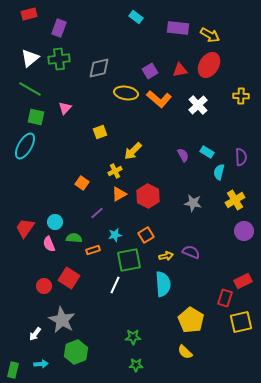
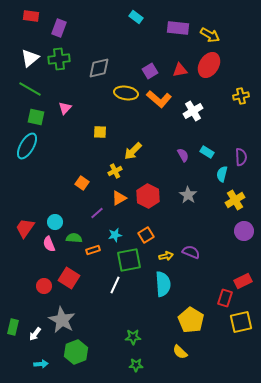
red rectangle at (29, 14): moved 2 px right, 2 px down; rotated 21 degrees clockwise
yellow cross at (241, 96): rotated 14 degrees counterclockwise
white cross at (198, 105): moved 5 px left, 6 px down; rotated 12 degrees clockwise
yellow square at (100, 132): rotated 24 degrees clockwise
cyan ellipse at (25, 146): moved 2 px right
cyan semicircle at (219, 172): moved 3 px right, 2 px down
orange triangle at (119, 194): moved 4 px down
gray star at (193, 203): moved 5 px left, 8 px up; rotated 24 degrees clockwise
yellow semicircle at (185, 352): moved 5 px left
green rectangle at (13, 370): moved 43 px up
